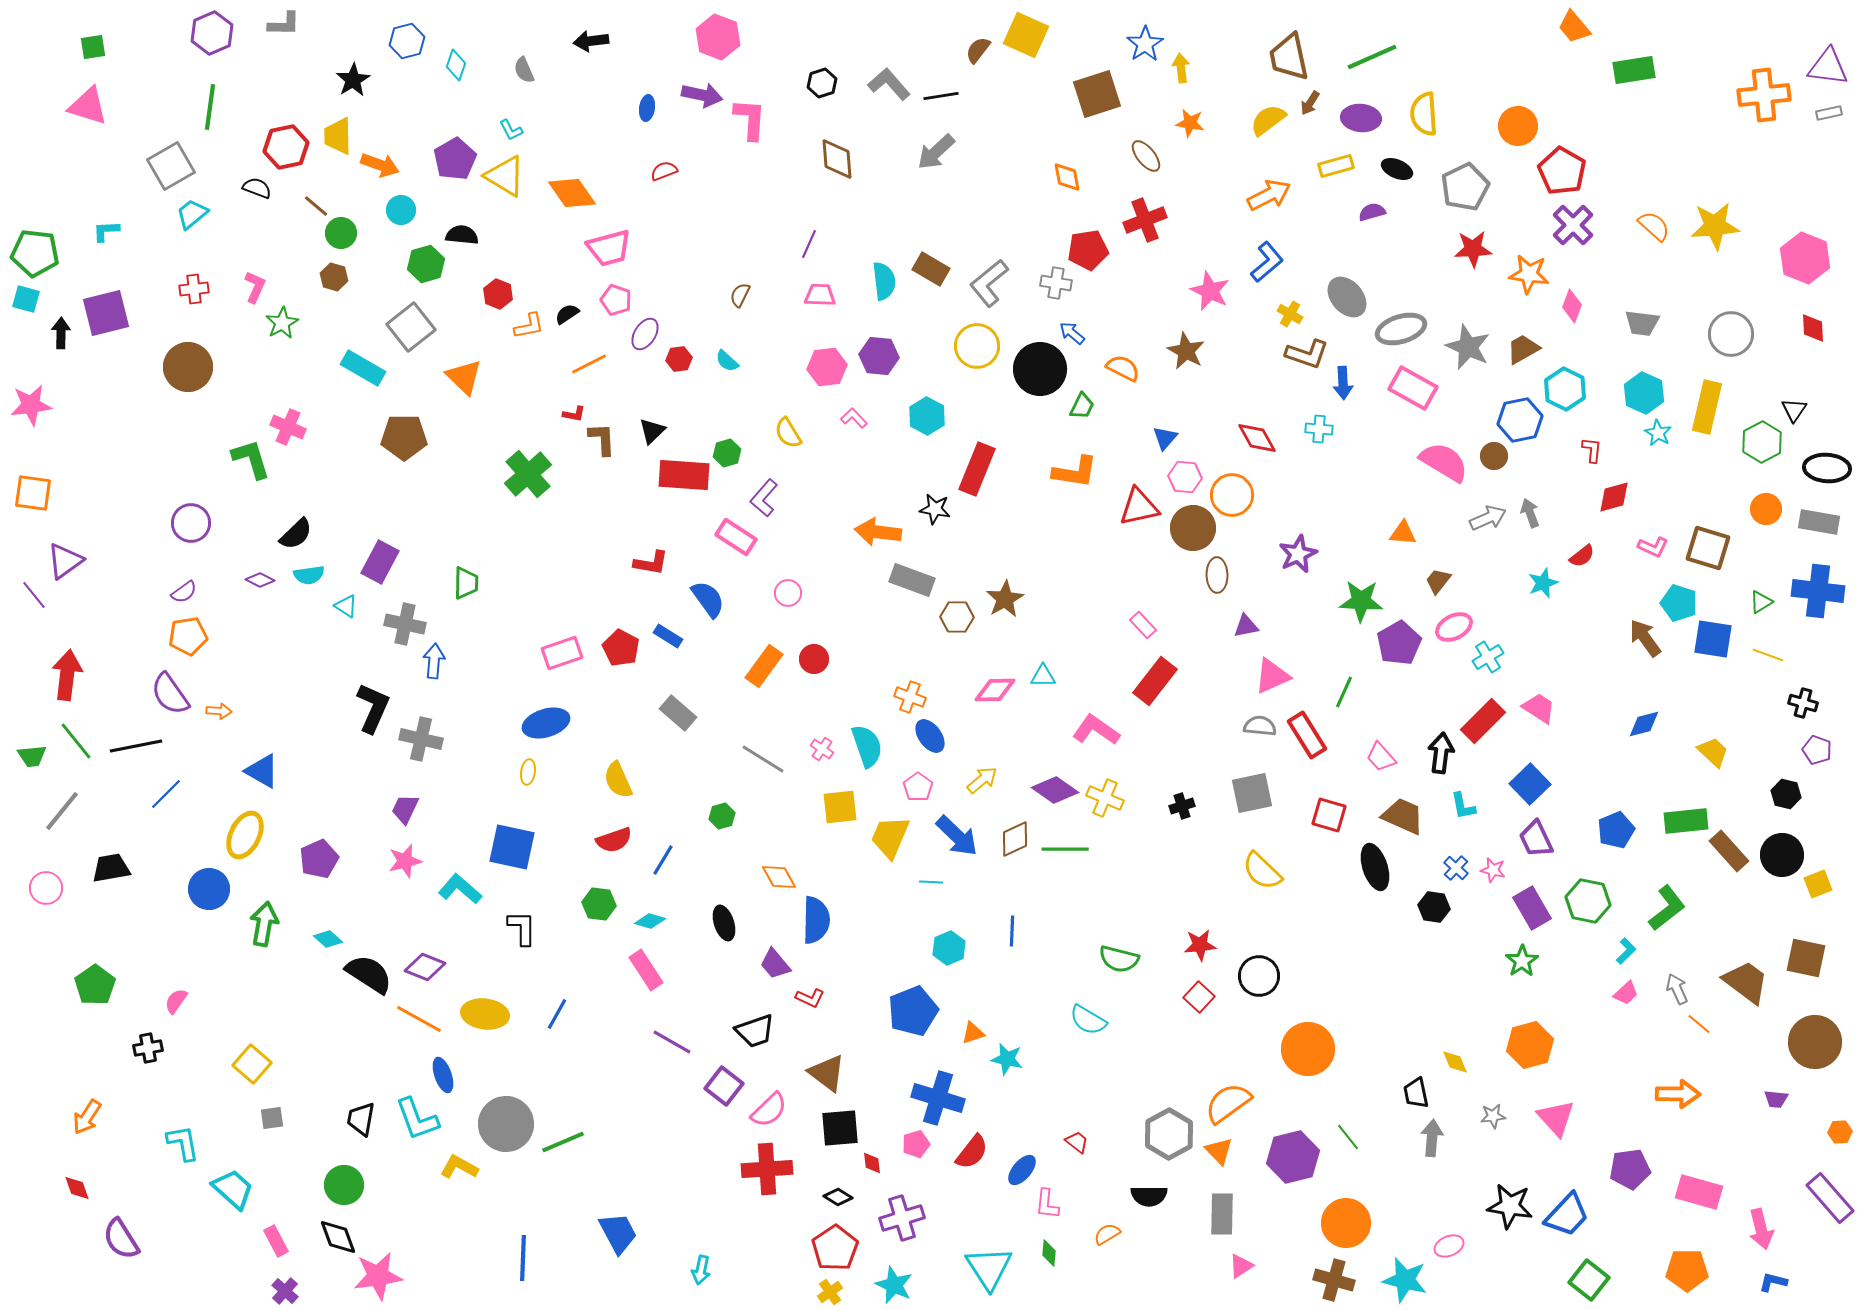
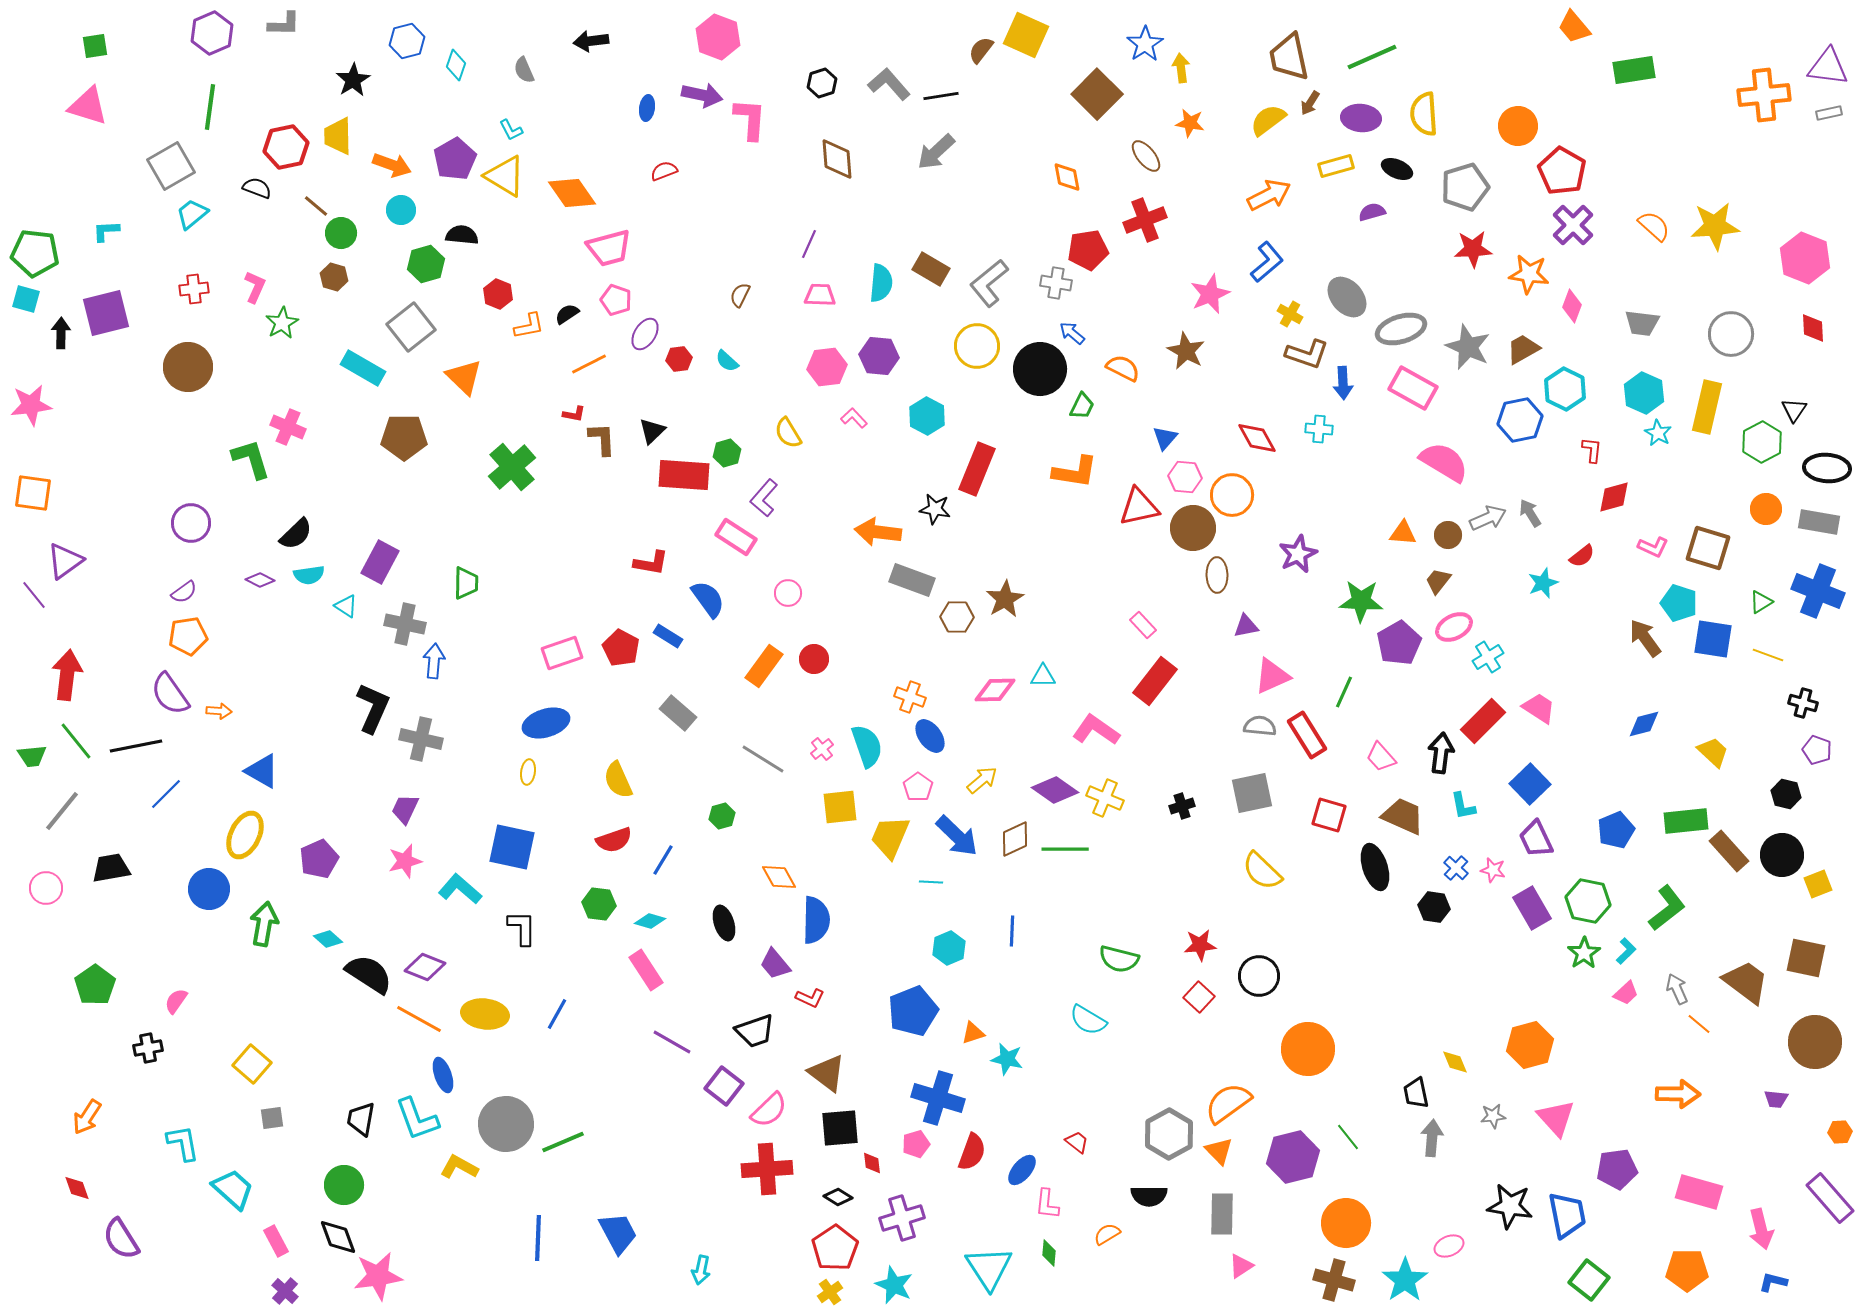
green square at (93, 47): moved 2 px right, 1 px up
brown semicircle at (978, 50): moved 3 px right
brown square at (1097, 94): rotated 27 degrees counterclockwise
orange arrow at (380, 165): moved 12 px right
gray pentagon at (1465, 187): rotated 9 degrees clockwise
cyan semicircle at (884, 281): moved 3 px left, 2 px down; rotated 12 degrees clockwise
pink star at (1210, 291): moved 3 px down; rotated 24 degrees clockwise
brown circle at (1494, 456): moved 46 px left, 79 px down
green cross at (528, 474): moved 16 px left, 7 px up
gray arrow at (1530, 513): rotated 12 degrees counterclockwise
blue cross at (1818, 591): rotated 15 degrees clockwise
pink cross at (822, 749): rotated 15 degrees clockwise
green star at (1522, 961): moved 62 px right, 8 px up
red semicircle at (972, 1152): rotated 18 degrees counterclockwise
purple pentagon at (1630, 1169): moved 13 px left
blue trapezoid at (1567, 1215): rotated 54 degrees counterclockwise
blue line at (523, 1258): moved 15 px right, 20 px up
cyan star at (1405, 1280): rotated 24 degrees clockwise
